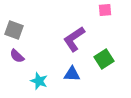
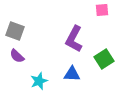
pink square: moved 3 px left
gray square: moved 1 px right, 1 px down
purple L-shape: rotated 28 degrees counterclockwise
cyan star: rotated 30 degrees clockwise
